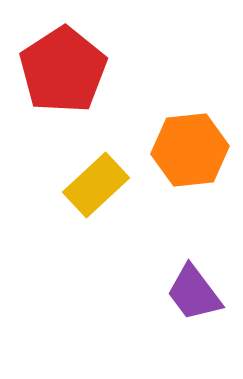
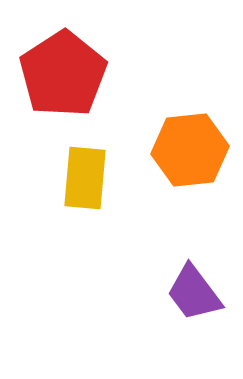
red pentagon: moved 4 px down
yellow rectangle: moved 11 px left, 7 px up; rotated 42 degrees counterclockwise
